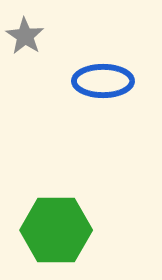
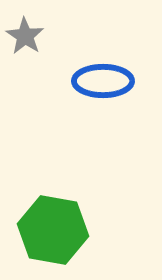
green hexagon: moved 3 px left; rotated 10 degrees clockwise
